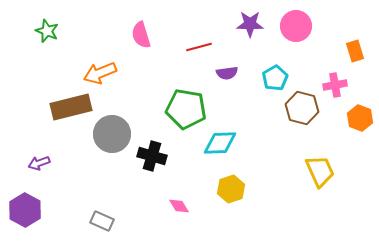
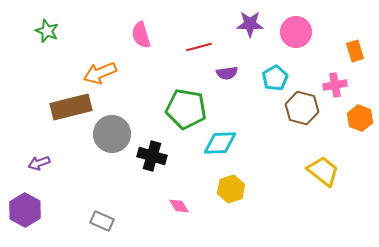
pink circle: moved 6 px down
yellow trapezoid: moved 3 px right; rotated 28 degrees counterclockwise
